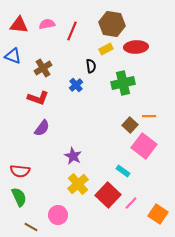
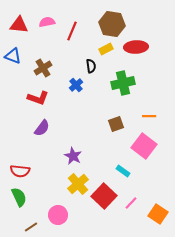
pink semicircle: moved 2 px up
brown square: moved 14 px left, 1 px up; rotated 28 degrees clockwise
red square: moved 4 px left, 1 px down
brown line: rotated 64 degrees counterclockwise
